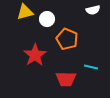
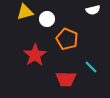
cyan line: rotated 32 degrees clockwise
